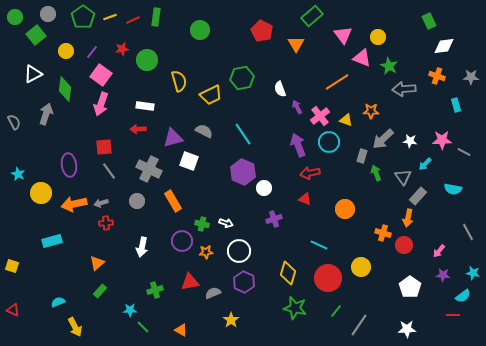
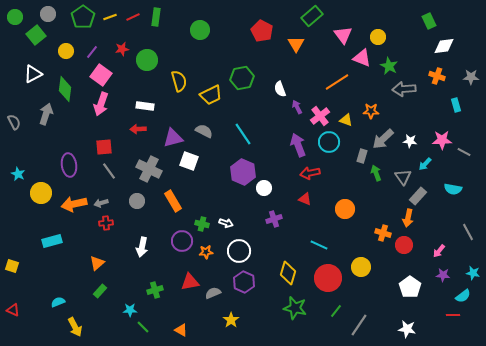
red line at (133, 20): moved 3 px up
white star at (407, 329): rotated 12 degrees clockwise
